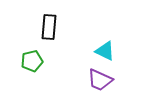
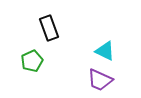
black rectangle: moved 1 px down; rotated 25 degrees counterclockwise
green pentagon: rotated 10 degrees counterclockwise
